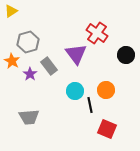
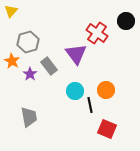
yellow triangle: rotated 16 degrees counterclockwise
black circle: moved 34 px up
gray trapezoid: rotated 95 degrees counterclockwise
